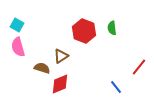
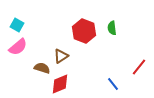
pink semicircle: rotated 114 degrees counterclockwise
blue line: moved 3 px left, 3 px up
